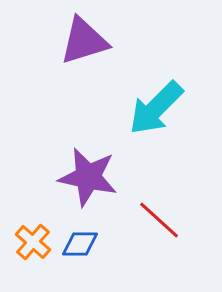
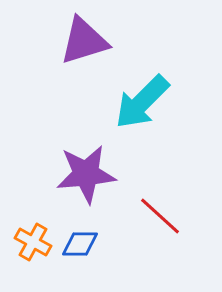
cyan arrow: moved 14 px left, 6 px up
purple star: moved 2 px left, 3 px up; rotated 18 degrees counterclockwise
red line: moved 1 px right, 4 px up
orange cross: rotated 12 degrees counterclockwise
